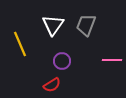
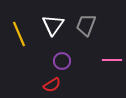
yellow line: moved 1 px left, 10 px up
